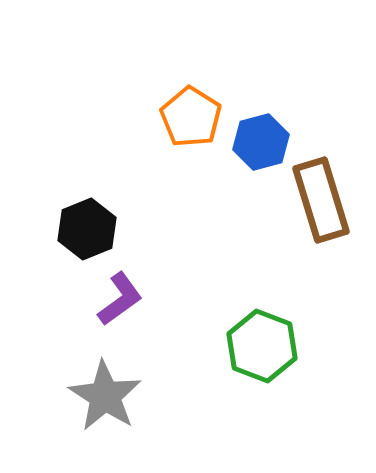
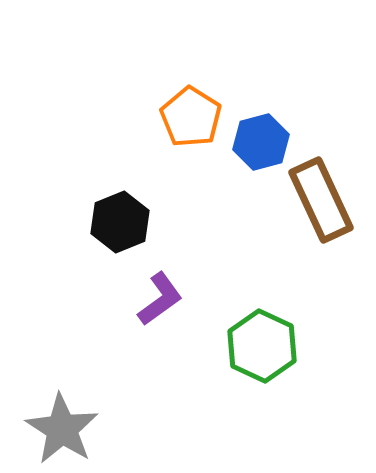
brown rectangle: rotated 8 degrees counterclockwise
black hexagon: moved 33 px right, 7 px up
purple L-shape: moved 40 px right
green hexagon: rotated 4 degrees clockwise
gray star: moved 43 px left, 33 px down
